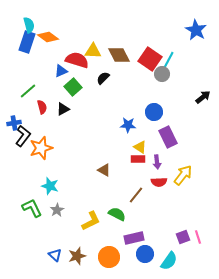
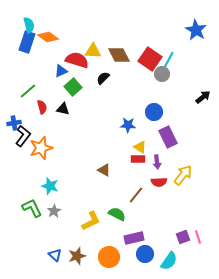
black triangle at (63, 109): rotated 40 degrees clockwise
gray star at (57, 210): moved 3 px left, 1 px down
